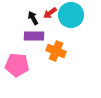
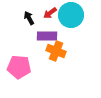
black arrow: moved 4 px left
purple rectangle: moved 13 px right
pink pentagon: moved 2 px right, 2 px down
